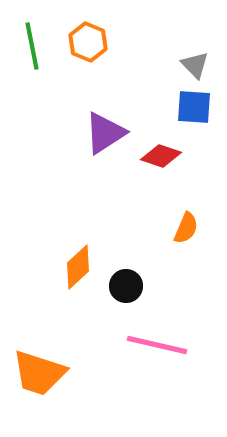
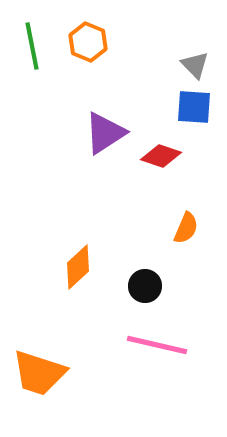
black circle: moved 19 px right
